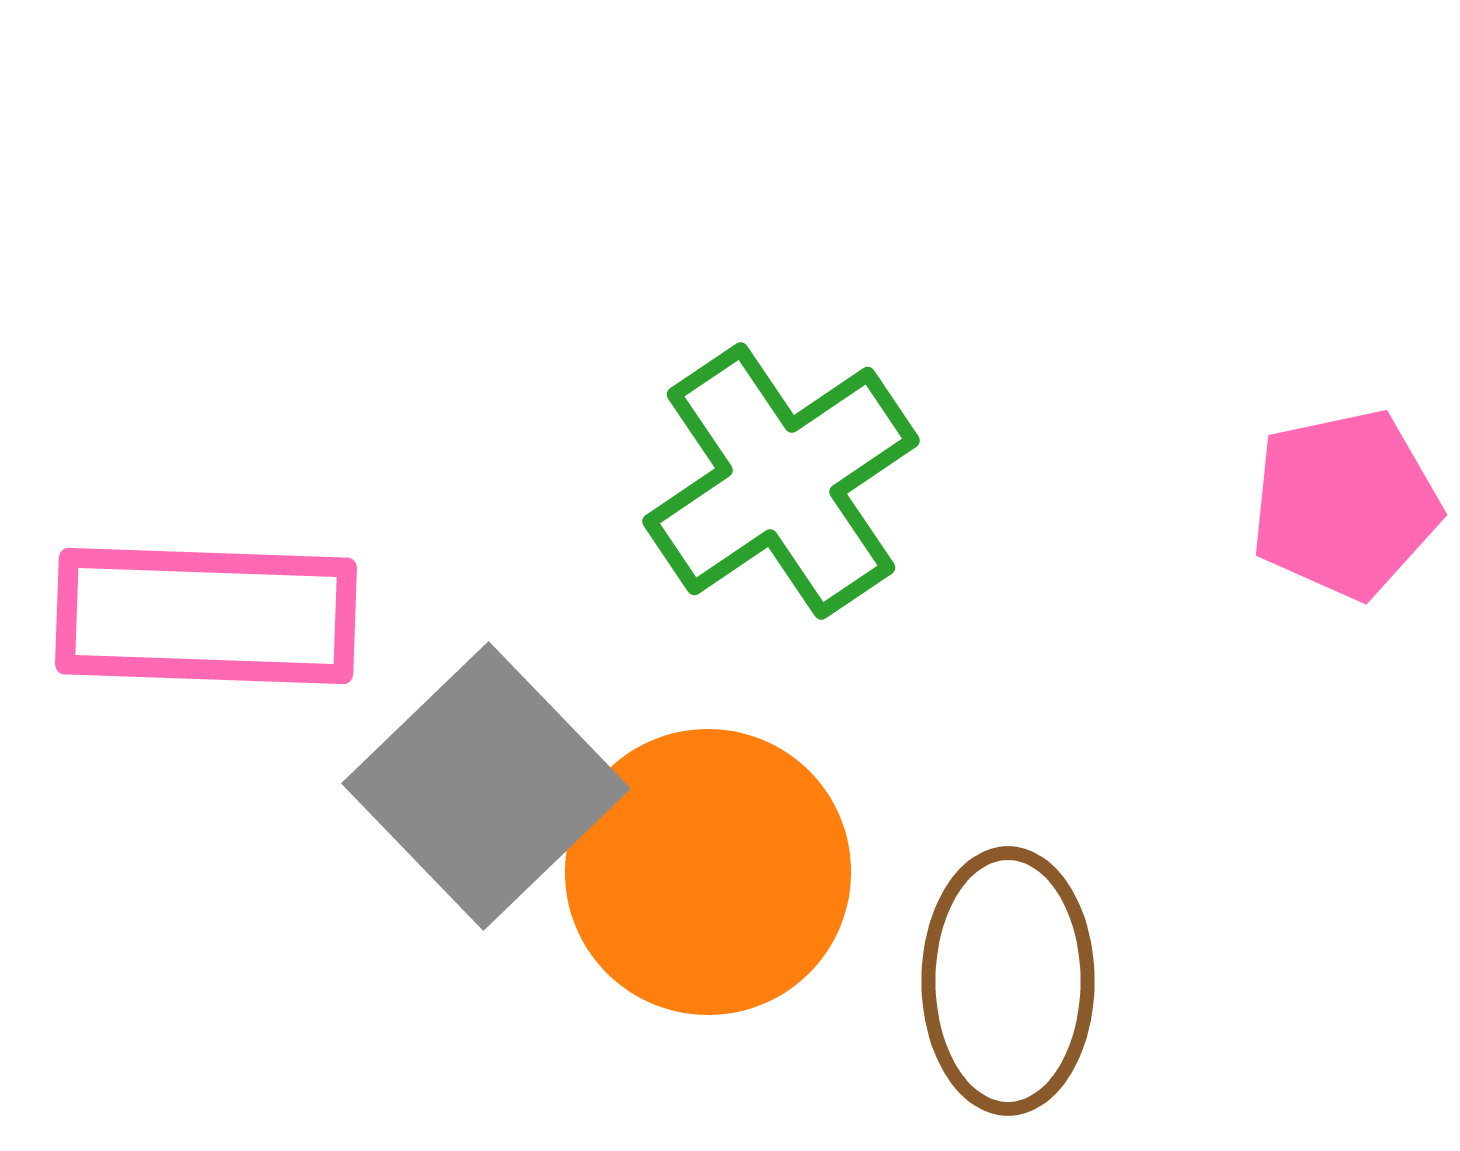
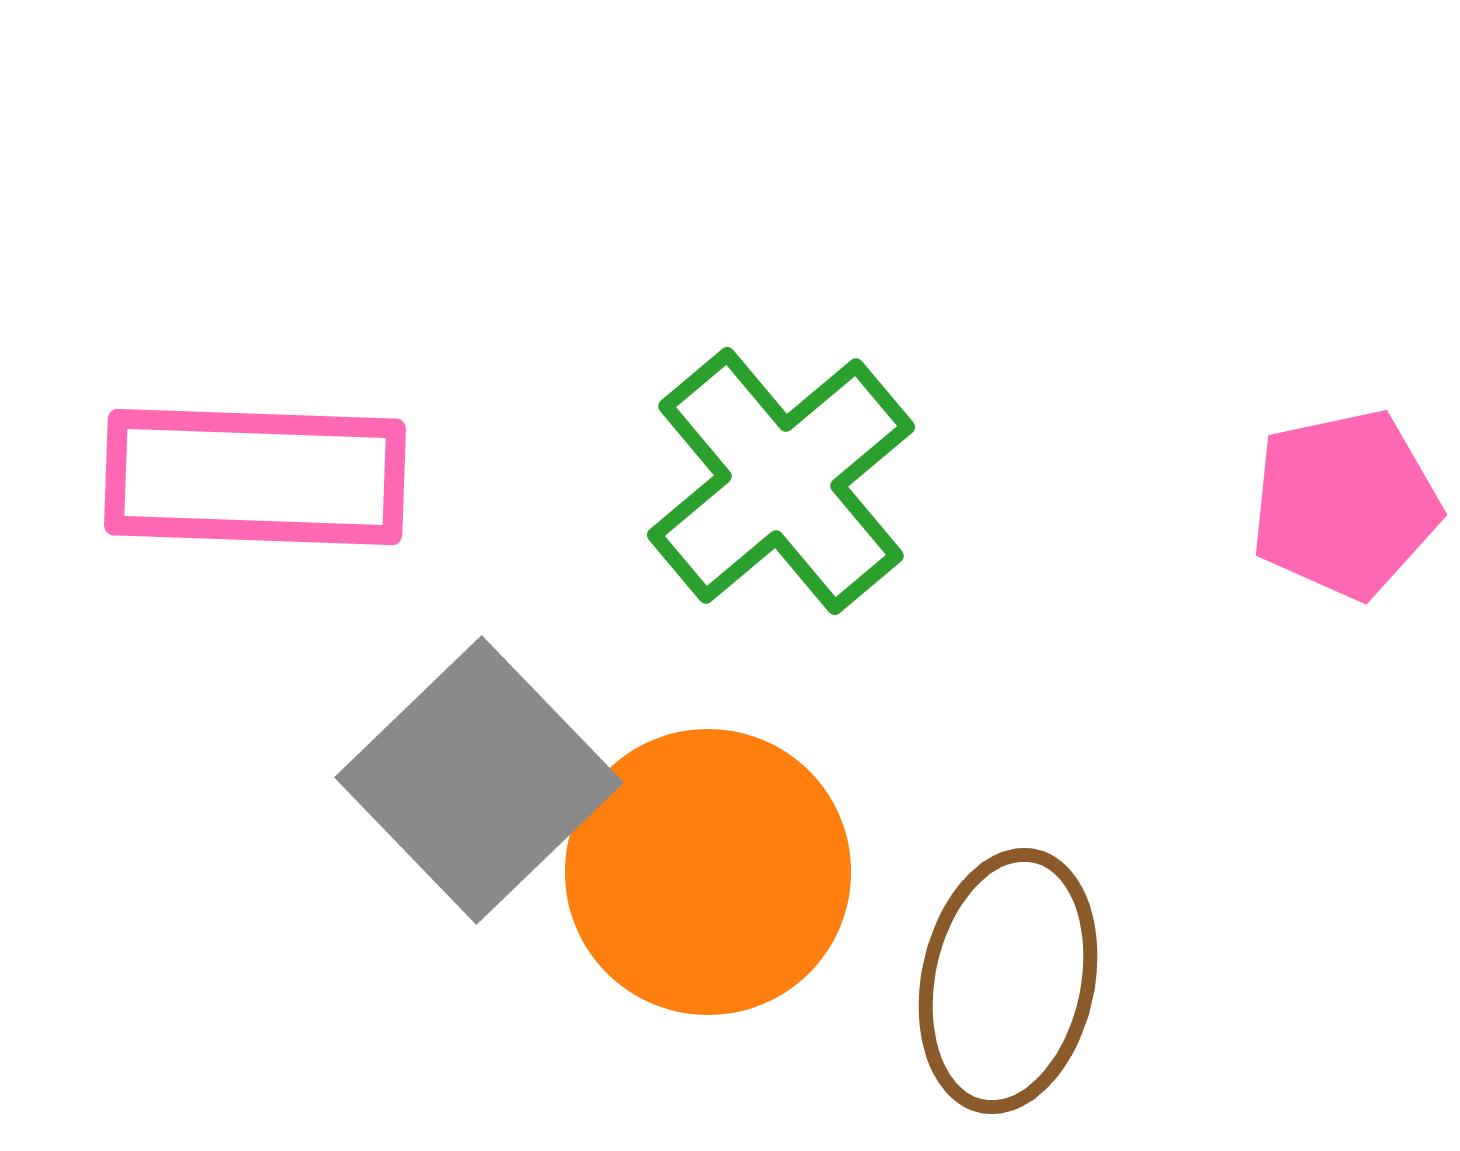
green cross: rotated 6 degrees counterclockwise
pink rectangle: moved 49 px right, 139 px up
gray square: moved 7 px left, 6 px up
brown ellipse: rotated 12 degrees clockwise
